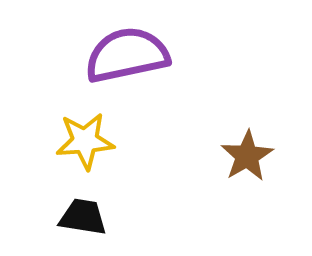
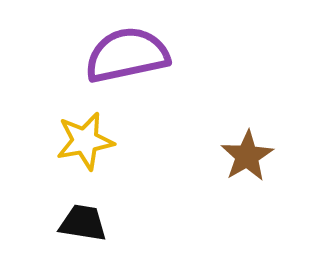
yellow star: rotated 6 degrees counterclockwise
black trapezoid: moved 6 px down
